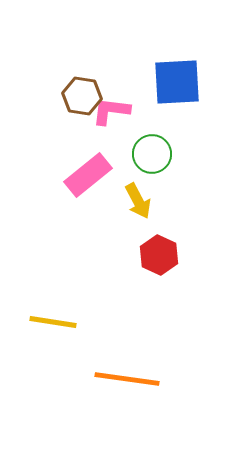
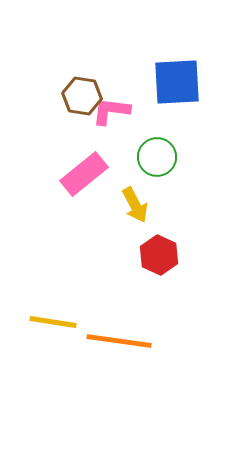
green circle: moved 5 px right, 3 px down
pink rectangle: moved 4 px left, 1 px up
yellow arrow: moved 3 px left, 4 px down
orange line: moved 8 px left, 38 px up
